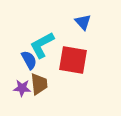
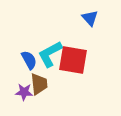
blue triangle: moved 7 px right, 4 px up
cyan L-shape: moved 8 px right, 9 px down
purple star: moved 2 px right, 4 px down
